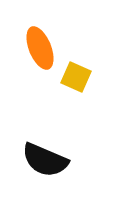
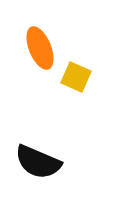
black semicircle: moved 7 px left, 2 px down
